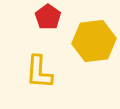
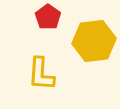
yellow L-shape: moved 2 px right, 2 px down
